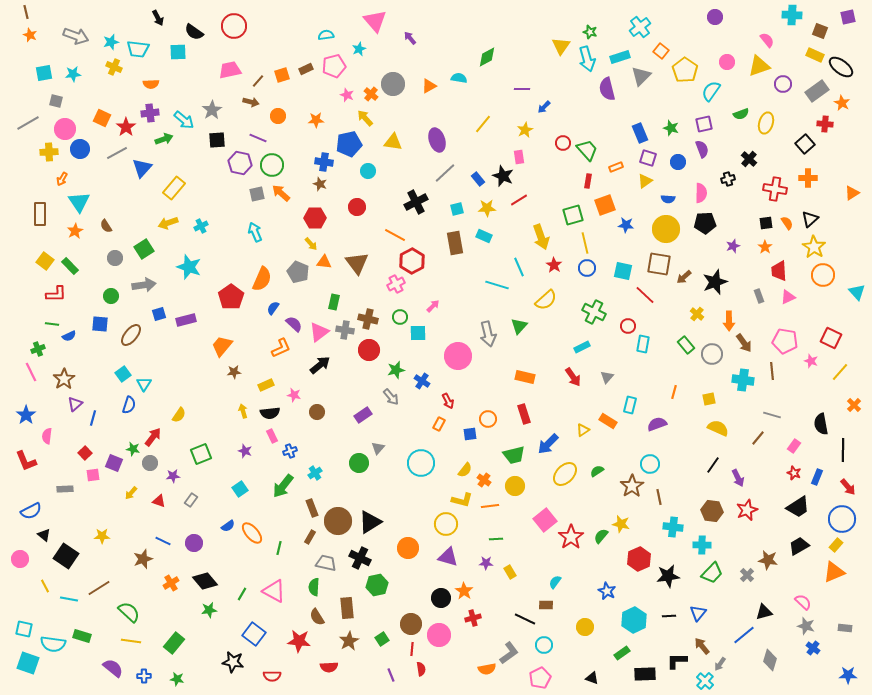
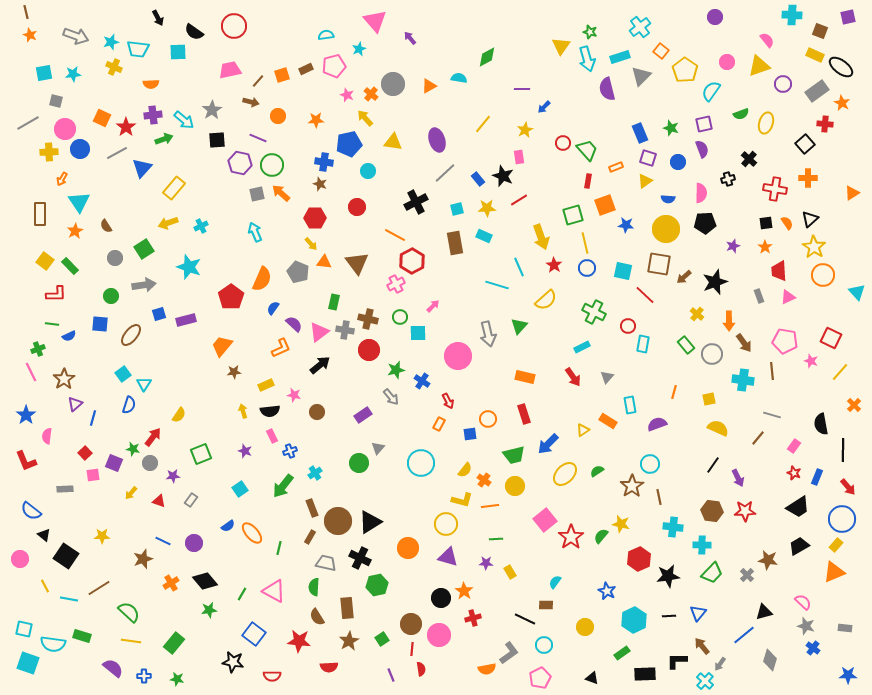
purple cross at (150, 113): moved 3 px right, 2 px down
cyan rectangle at (630, 405): rotated 24 degrees counterclockwise
black semicircle at (270, 413): moved 2 px up
red star at (747, 510): moved 2 px left, 1 px down; rotated 20 degrees clockwise
blue semicircle at (31, 511): rotated 65 degrees clockwise
